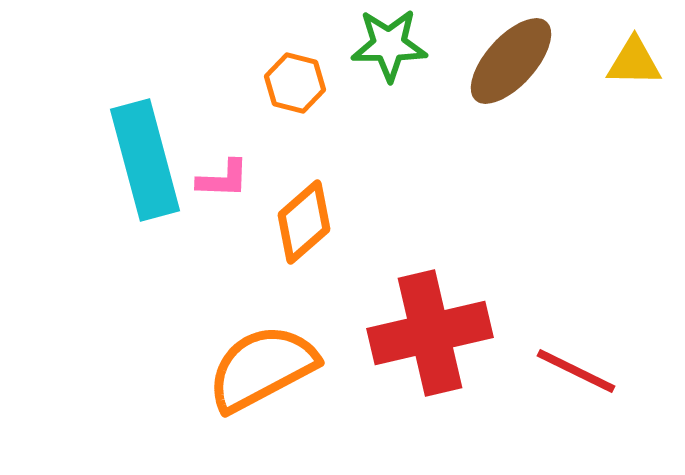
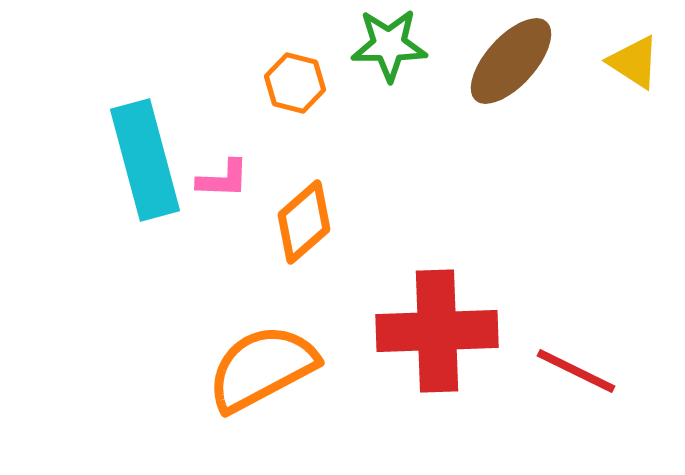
yellow triangle: rotated 32 degrees clockwise
red cross: moved 7 px right, 2 px up; rotated 11 degrees clockwise
